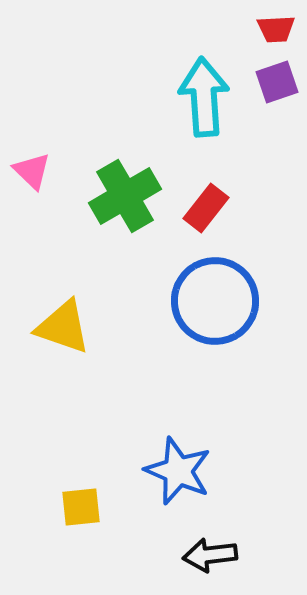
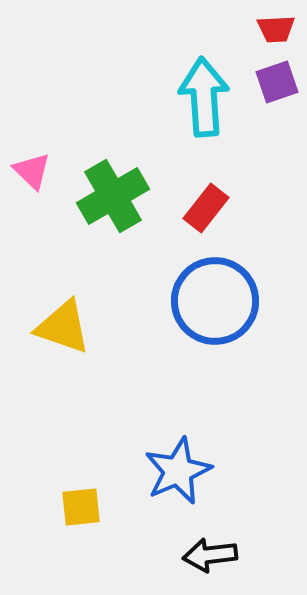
green cross: moved 12 px left
blue star: rotated 26 degrees clockwise
